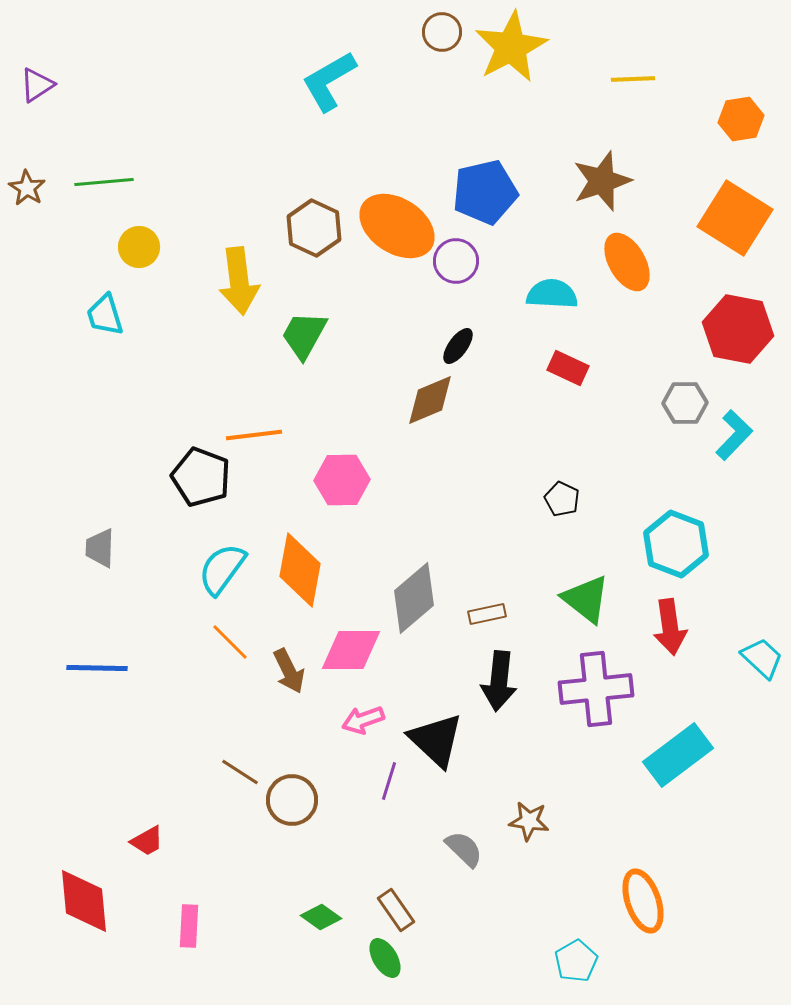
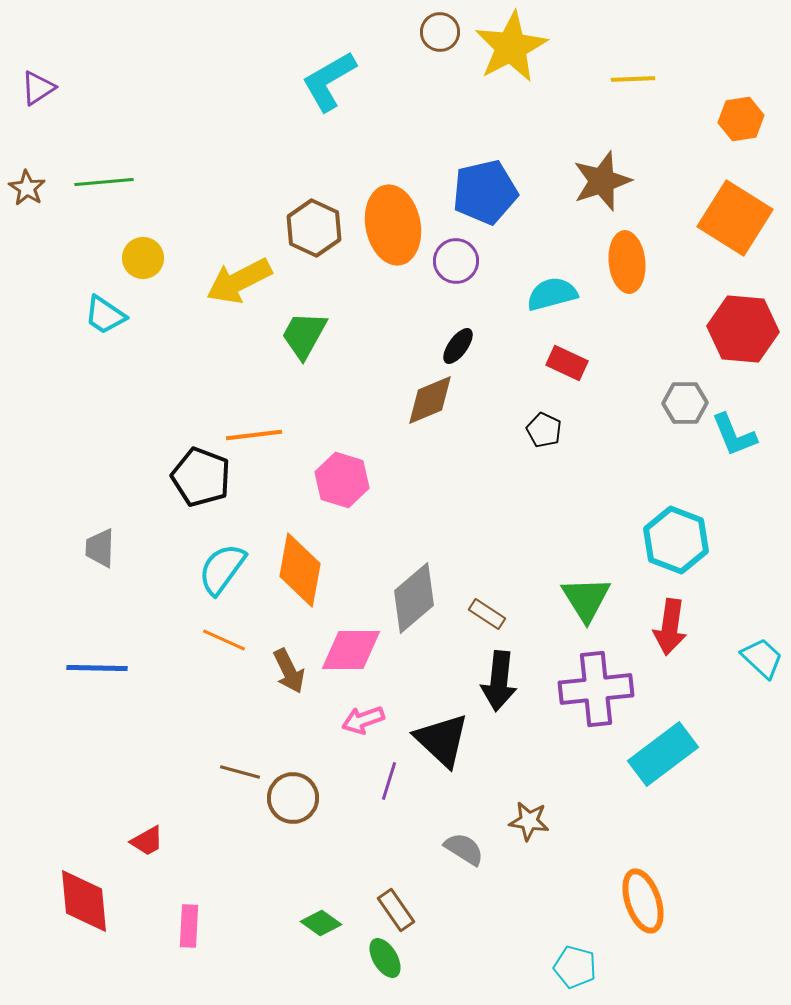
brown circle at (442, 32): moved 2 px left
purple triangle at (37, 85): moved 1 px right, 3 px down
orange ellipse at (397, 226): moved 4 px left, 1 px up; rotated 46 degrees clockwise
yellow circle at (139, 247): moved 4 px right, 11 px down
orange ellipse at (627, 262): rotated 24 degrees clockwise
yellow arrow at (239, 281): rotated 70 degrees clockwise
cyan semicircle at (552, 294): rotated 18 degrees counterclockwise
cyan trapezoid at (105, 315): rotated 39 degrees counterclockwise
red hexagon at (738, 329): moved 5 px right; rotated 6 degrees counterclockwise
red rectangle at (568, 368): moved 1 px left, 5 px up
cyan L-shape at (734, 435): rotated 114 degrees clockwise
pink hexagon at (342, 480): rotated 18 degrees clockwise
black pentagon at (562, 499): moved 18 px left, 69 px up
cyan hexagon at (676, 544): moved 4 px up
green triangle at (586, 599): rotated 20 degrees clockwise
brown rectangle at (487, 614): rotated 45 degrees clockwise
red arrow at (670, 627): rotated 16 degrees clockwise
orange line at (230, 642): moved 6 px left, 2 px up; rotated 21 degrees counterclockwise
black triangle at (436, 740): moved 6 px right
cyan rectangle at (678, 755): moved 15 px left, 1 px up
brown line at (240, 772): rotated 18 degrees counterclockwise
brown circle at (292, 800): moved 1 px right, 2 px up
gray semicircle at (464, 849): rotated 12 degrees counterclockwise
green diamond at (321, 917): moved 6 px down
cyan pentagon at (576, 961): moved 1 px left, 6 px down; rotated 27 degrees counterclockwise
